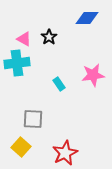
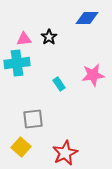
pink triangle: rotated 35 degrees counterclockwise
gray square: rotated 10 degrees counterclockwise
